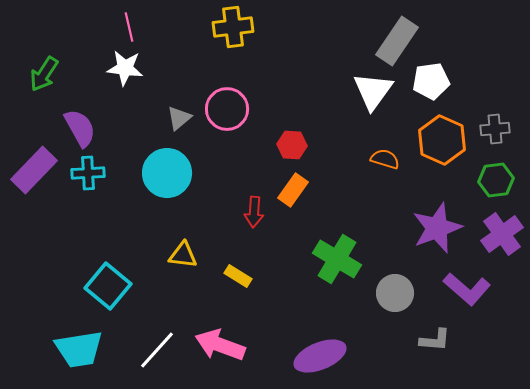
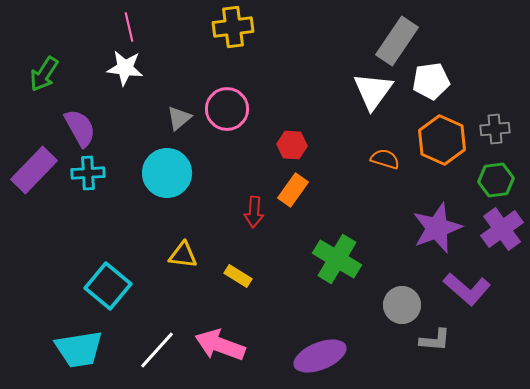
purple cross: moved 5 px up
gray circle: moved 7 px right, 12 px down
